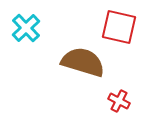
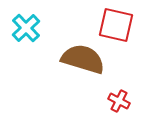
red square: moved 3 px left, 2 px up
brown semicircle: moved 3 px up
